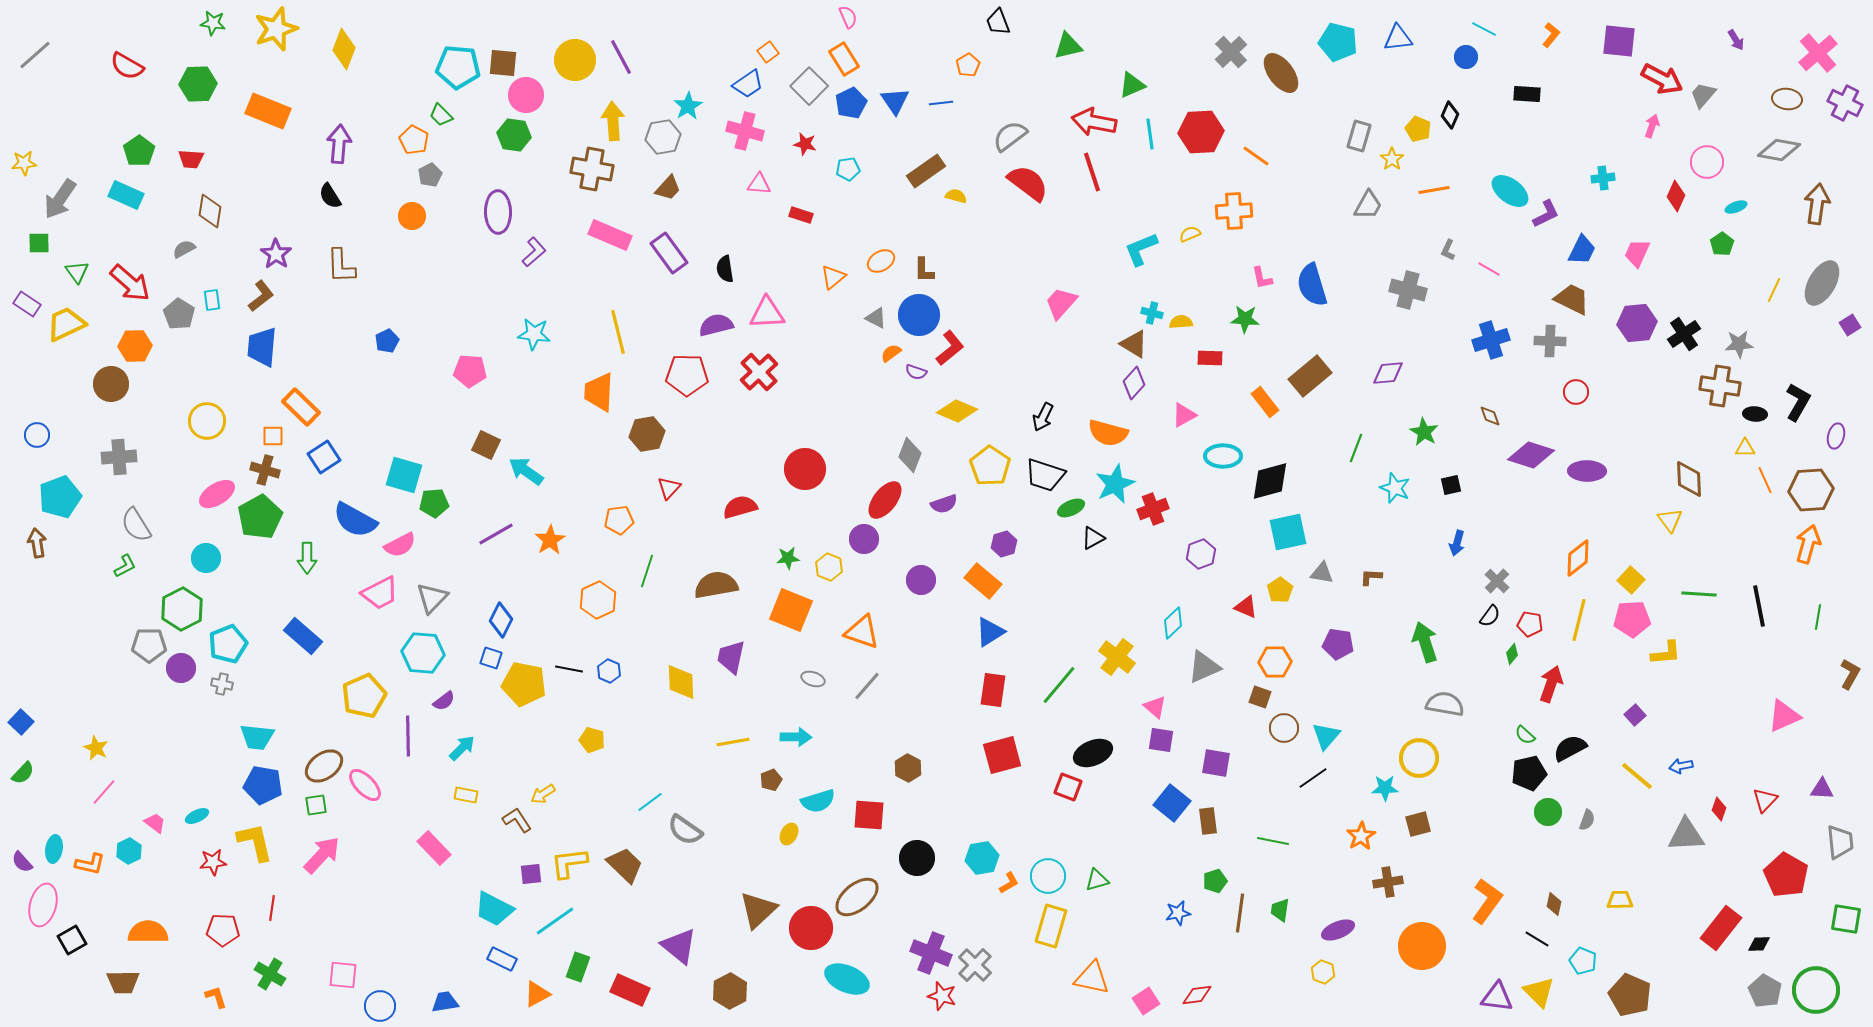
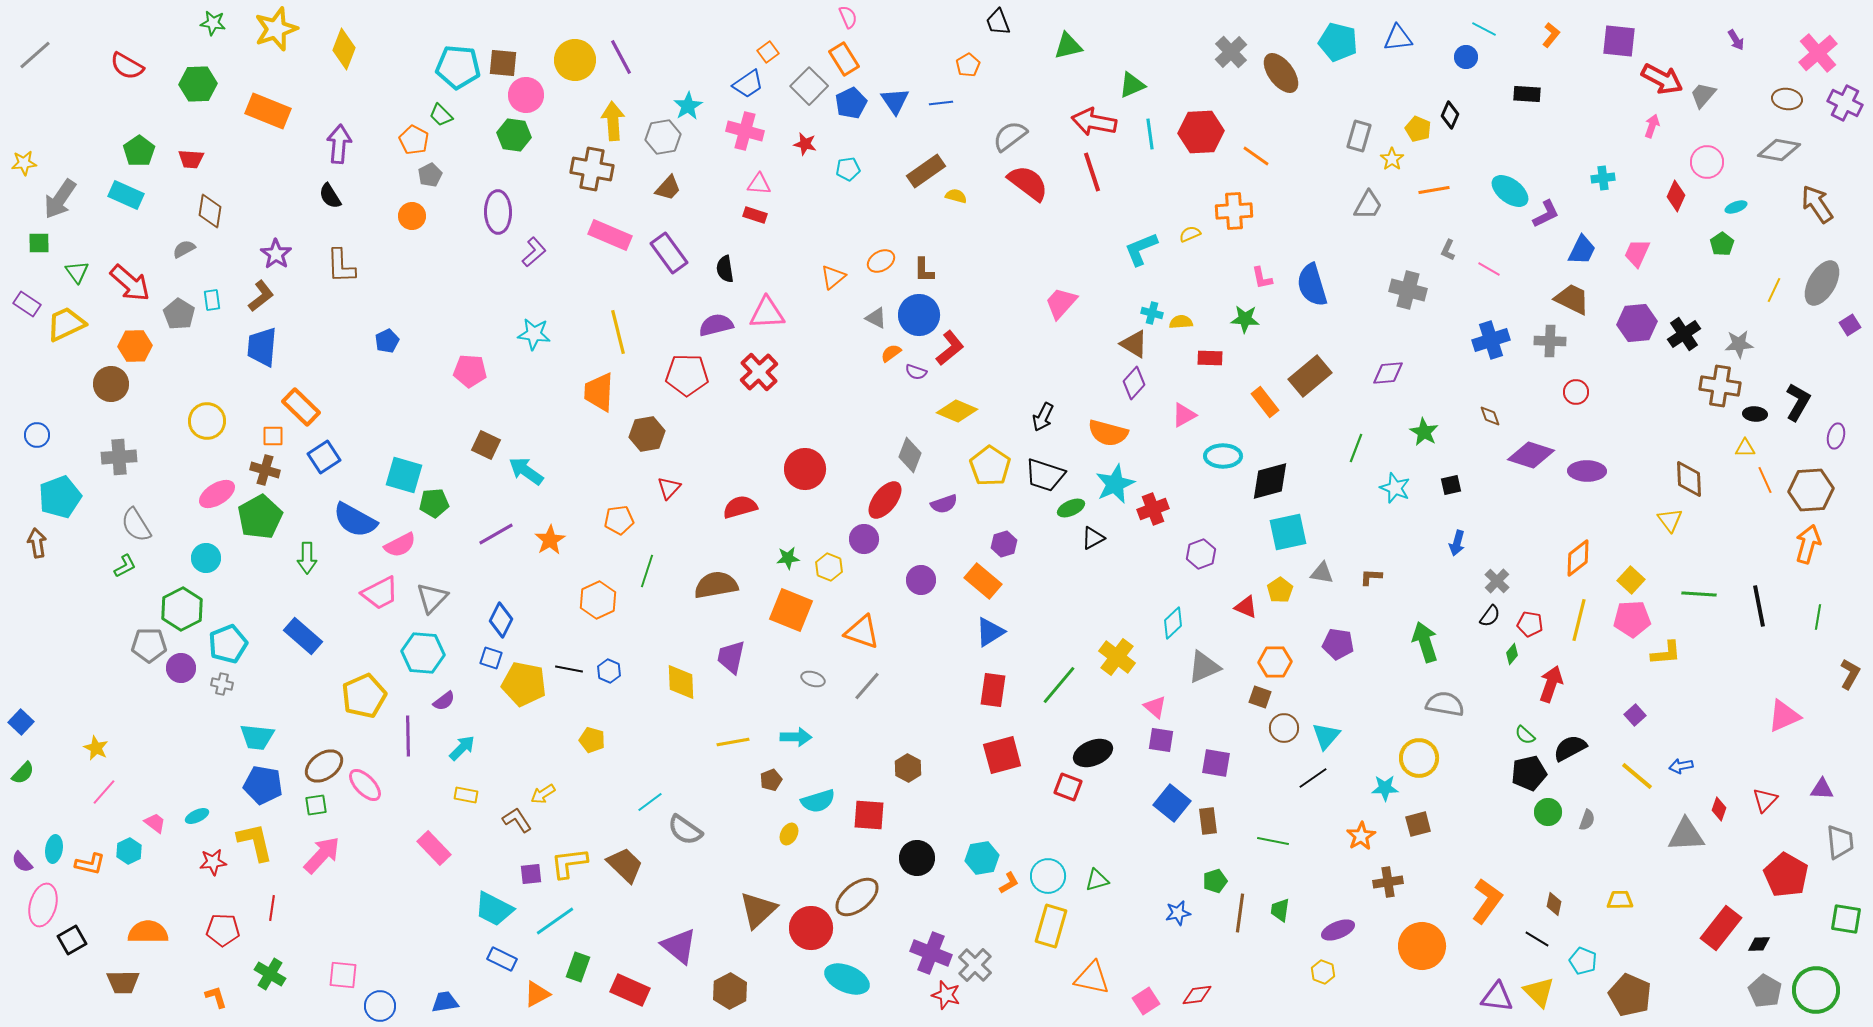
brown arrow at (1817, 204): rotated 42 degrees counterclockwise
red rectangle at (801, 215): moved 46 px left
red star at (942, 996): moved 4 px right, 1 px up
